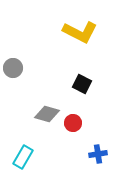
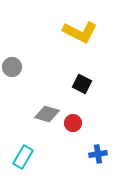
gray circle: moved 1 px left, 1 px up
